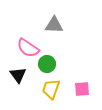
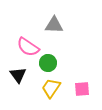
pink semicircle: moved 1 px up
green circle: moved 1 px right, 1 px up
yellow trapezoid: moved 1 px up; rotated 15 degrees clockwise
